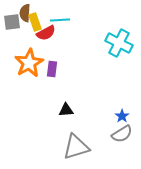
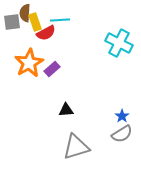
purple rectangle: rotated 42 degrees clockwise
